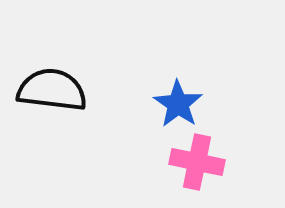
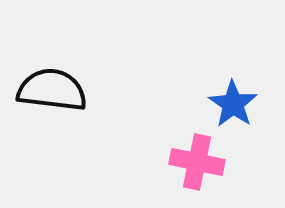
blue star: moved 55 px right
